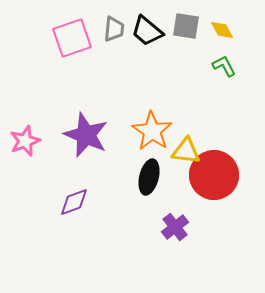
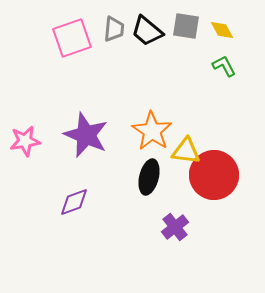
pink star: rotated 12 degrees clockwise
